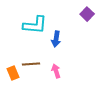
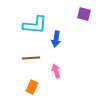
purple square: moved 3 px left; rotated 32 degrees counterclockwise
brown line: moved 6 px up
orange rectangle: moved 19 px right, 14 px down; rotated 48 degrees clockwise
